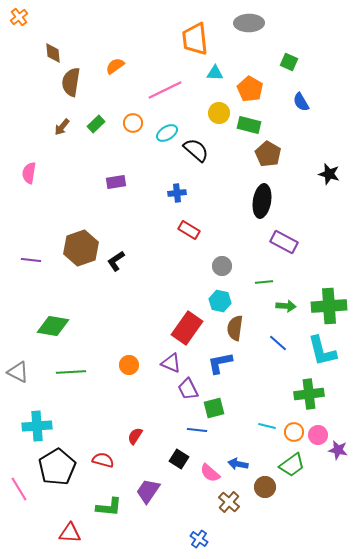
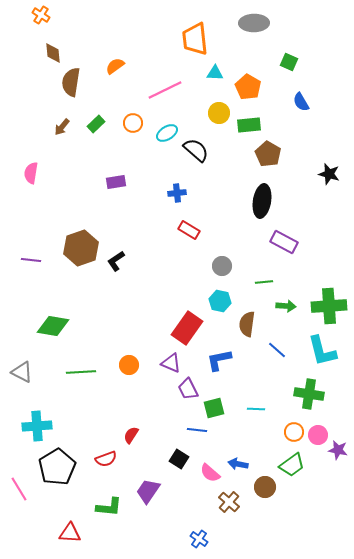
orange cross at (19, 17): moved 22 px right, 2 px up; rotated 18 degrees counterclockwise
gray ellipse at (249, 23): moved 5 px right
orange pentagon at (250, 89): moved 2 px left, 2 px up
green rectangle at (249, 125): rotated 20 degrees counterclockwise
pink semicircle at (29, 173): moved 2 px right
brown semicircle at (235, 328): moved 12 px right, 4 px up
blue line at (278, 343): moved 1 px left, 7 px down
blue L-shape at (220, 363): moved 1 px left, 3 px up
gray triangle at (18, 372): moved 4 px right
green line at (71, 372): moved 10 px right
green cross at (309, 394): rotated 16 degrees clockwise
cyan line at (267, 426): moved 11 px left, 17 px up; rotated 12 degrees counterclockwise
red semicircle at (135, 436): moved 4 px left, 1 px up
red semicircle at (103, 460): moved 3 px right, 1 px up; rotated 145 degrees clockwise
